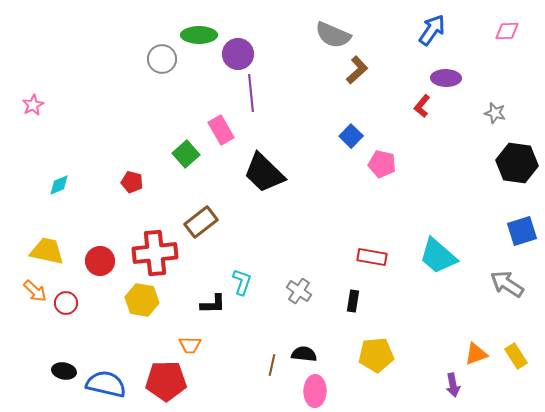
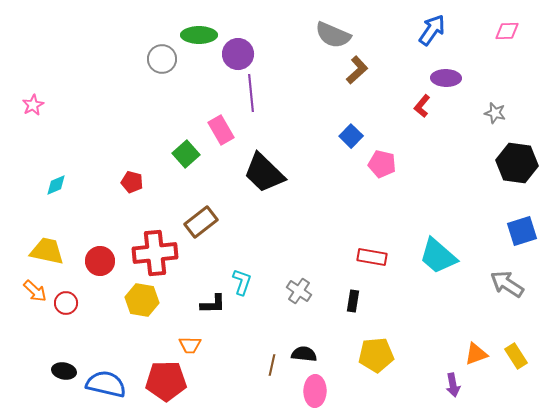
cyan diamond at (59, 185): moved 3 px left
